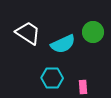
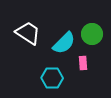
green circle: moved 1 px left, 2 px down
cyan semicircle: moved 1 px right, 1 px up; rotated 20 degrees counterclockwise
pink rectangle: moved 24 px up
